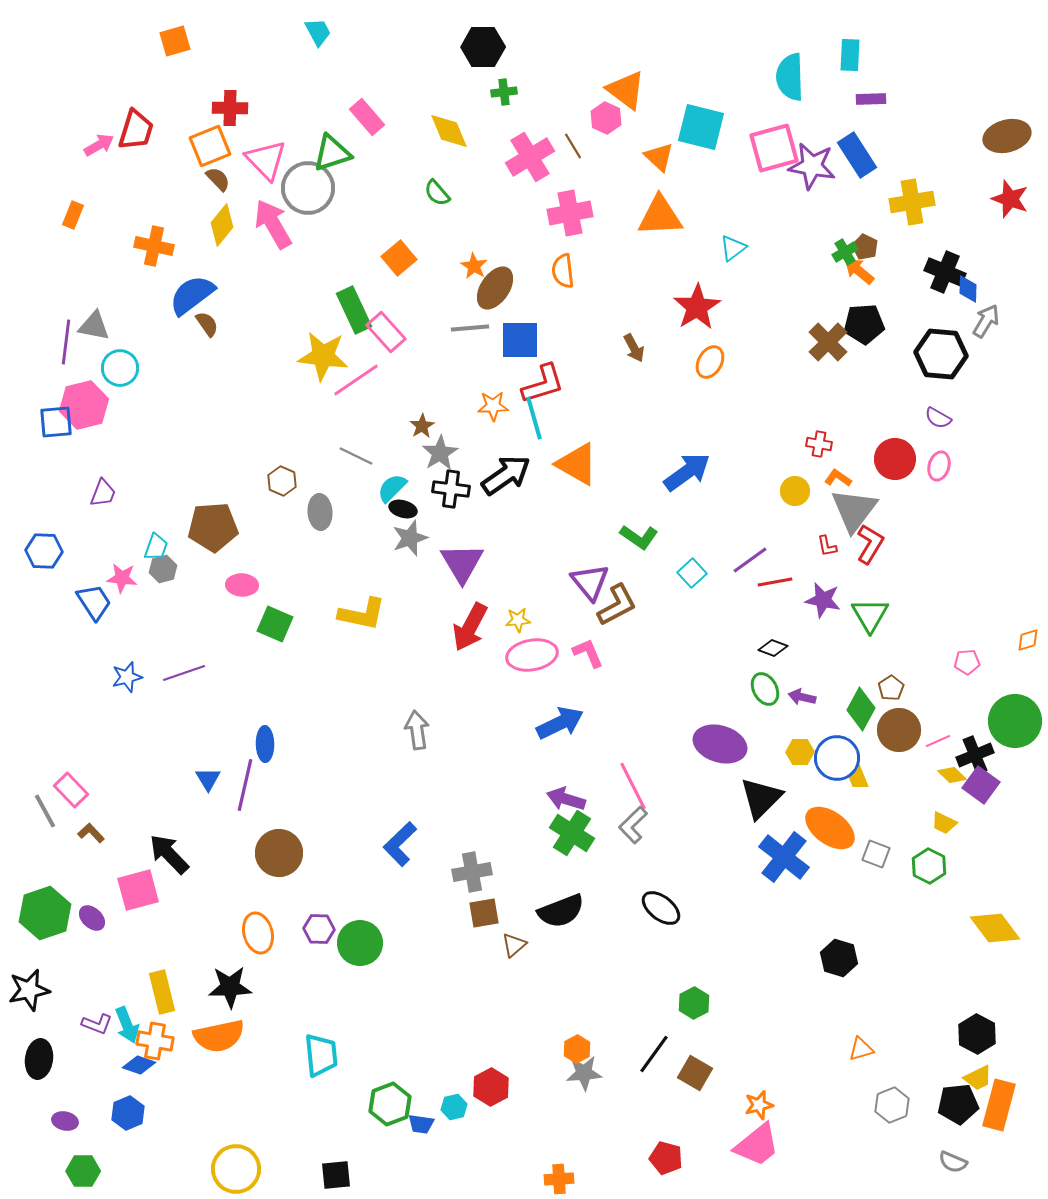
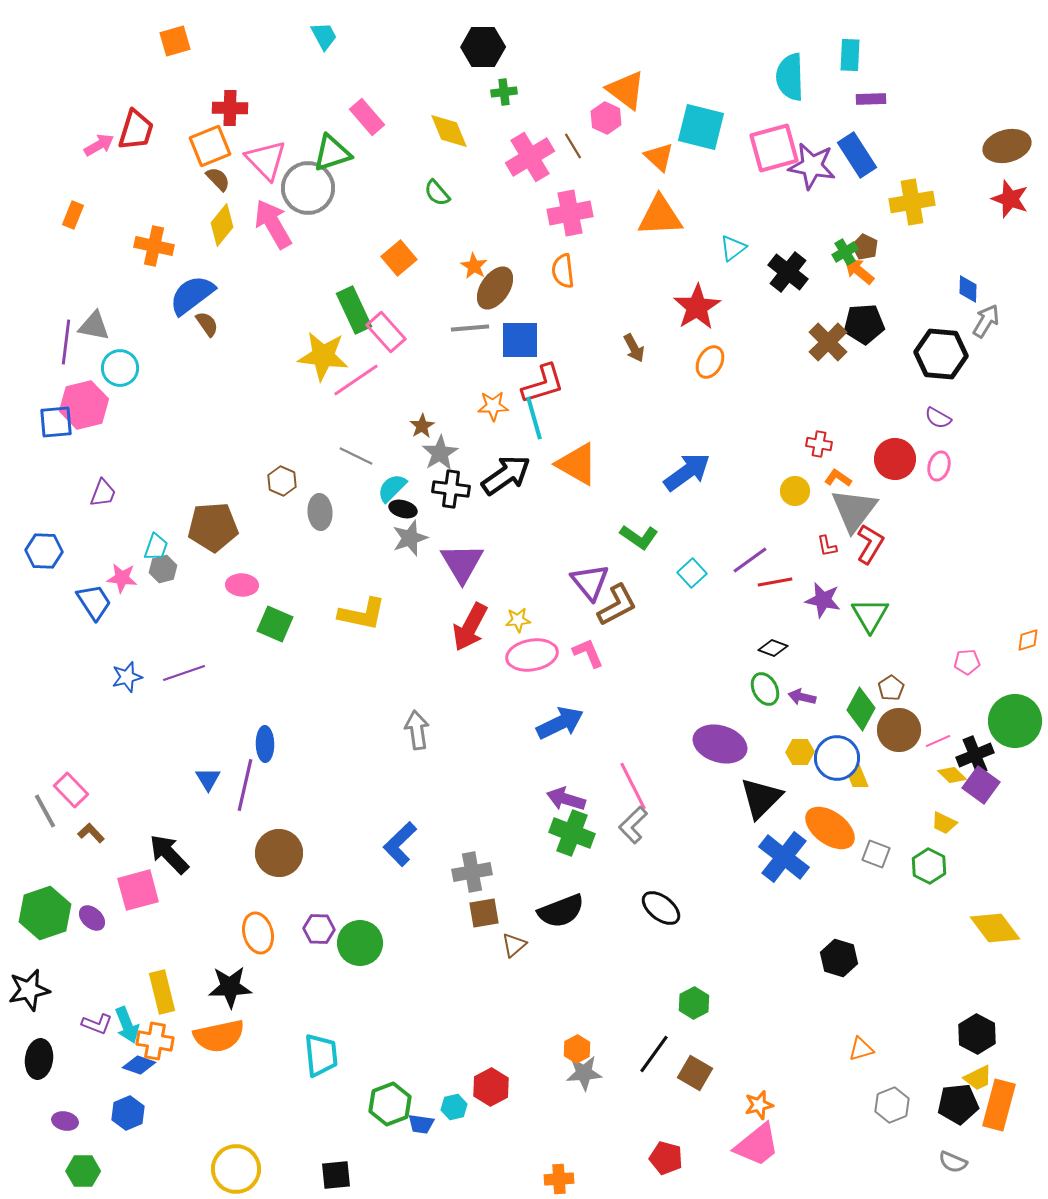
cyan trapezoid at (318, 32): moved 6 px right, 4 px down
brown ellipse at (1007, 136): moved 10 px down
black cross at (945, 272): moved 157 px left; rotated 15 degrees clockwise
green cross at (572, 833): rotated 12 degrees counterclockwise
